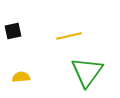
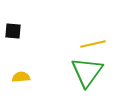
black square: rotated 18 degrees clockwise
yellow line: moved 24 px right, 8 px down
